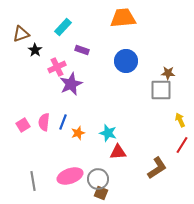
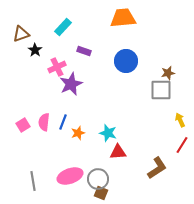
purple rectangle: moved 2 px right, 1 px down
brown star: rotated 16 degrees counterclockwise
